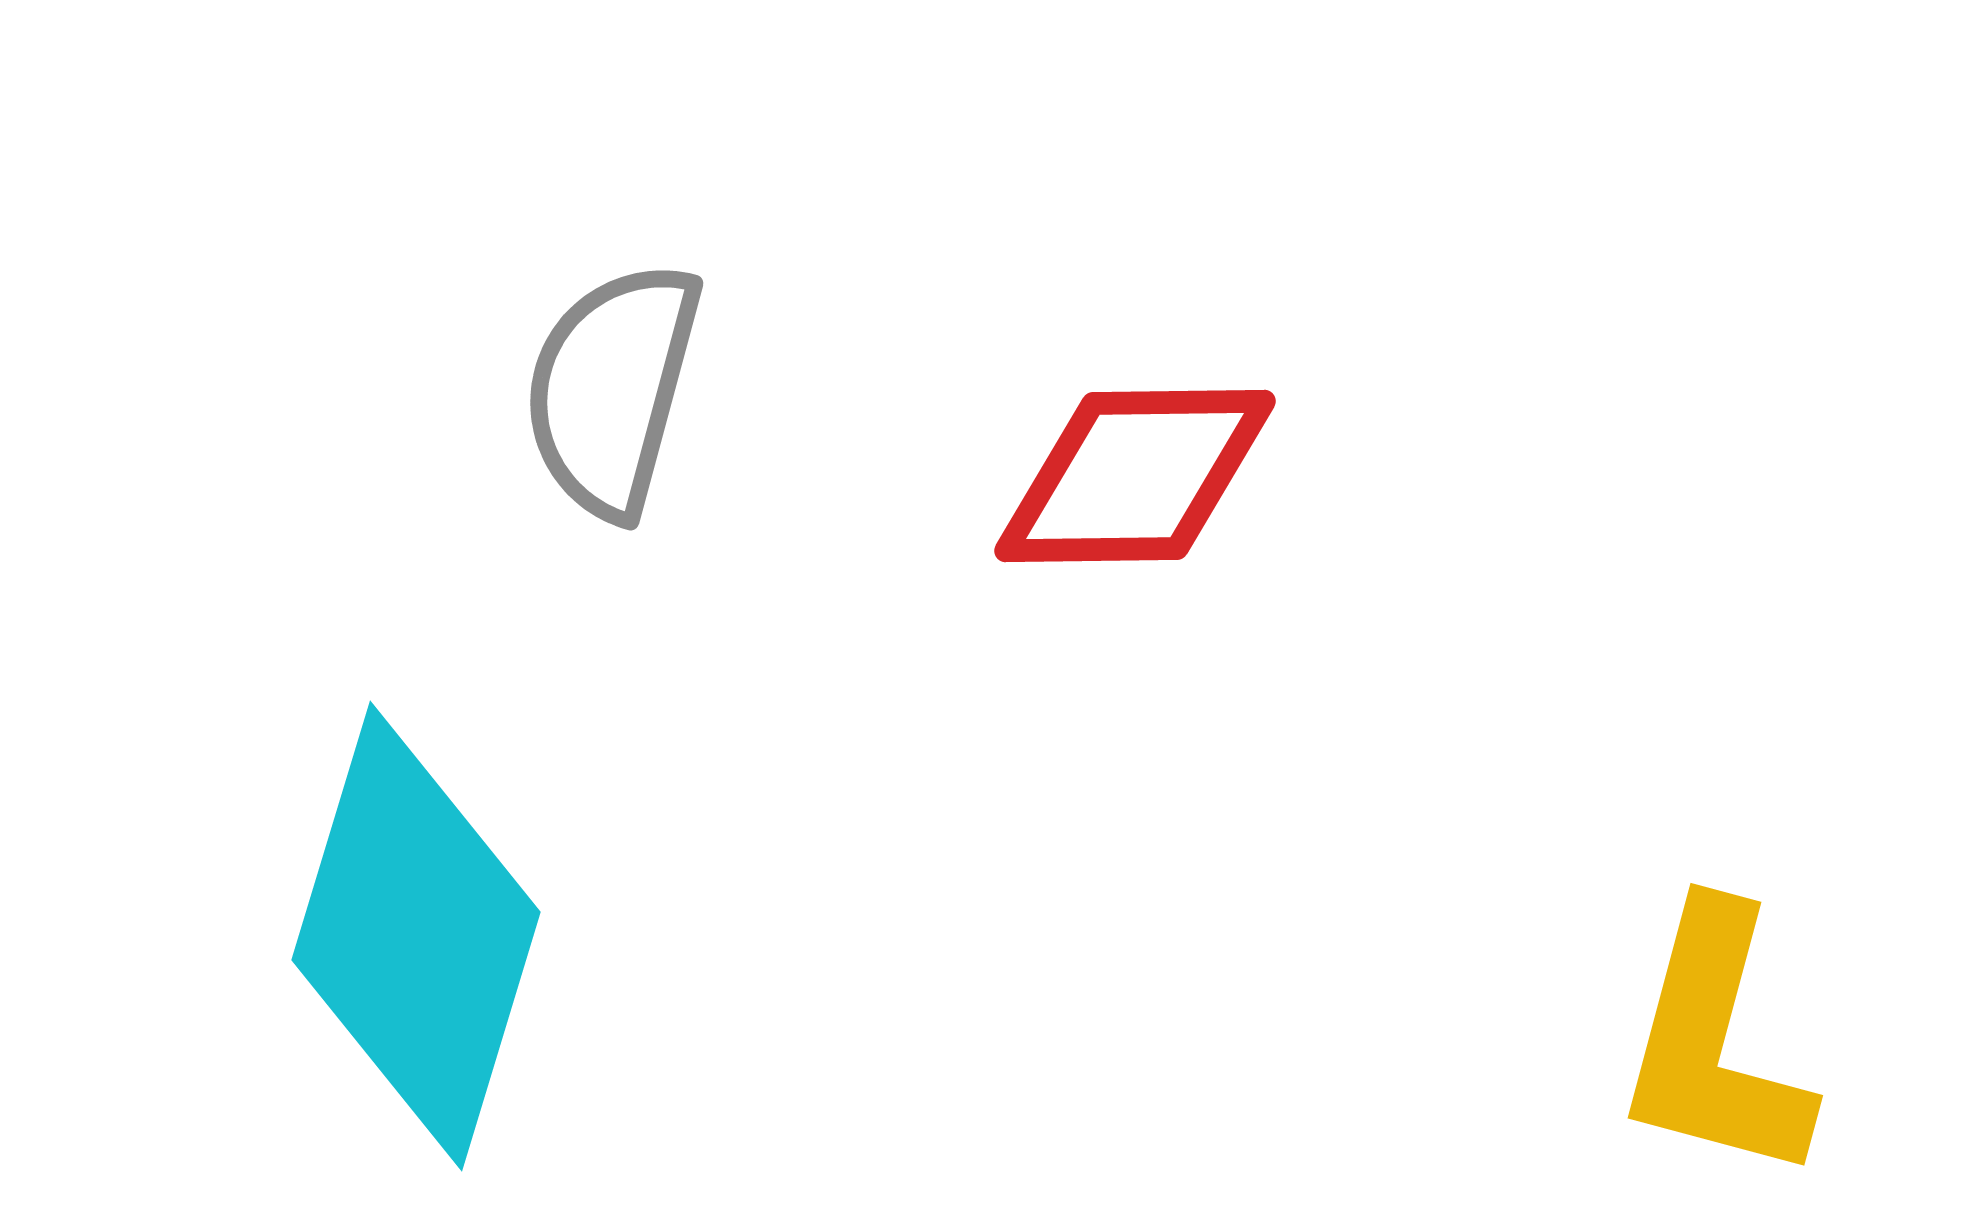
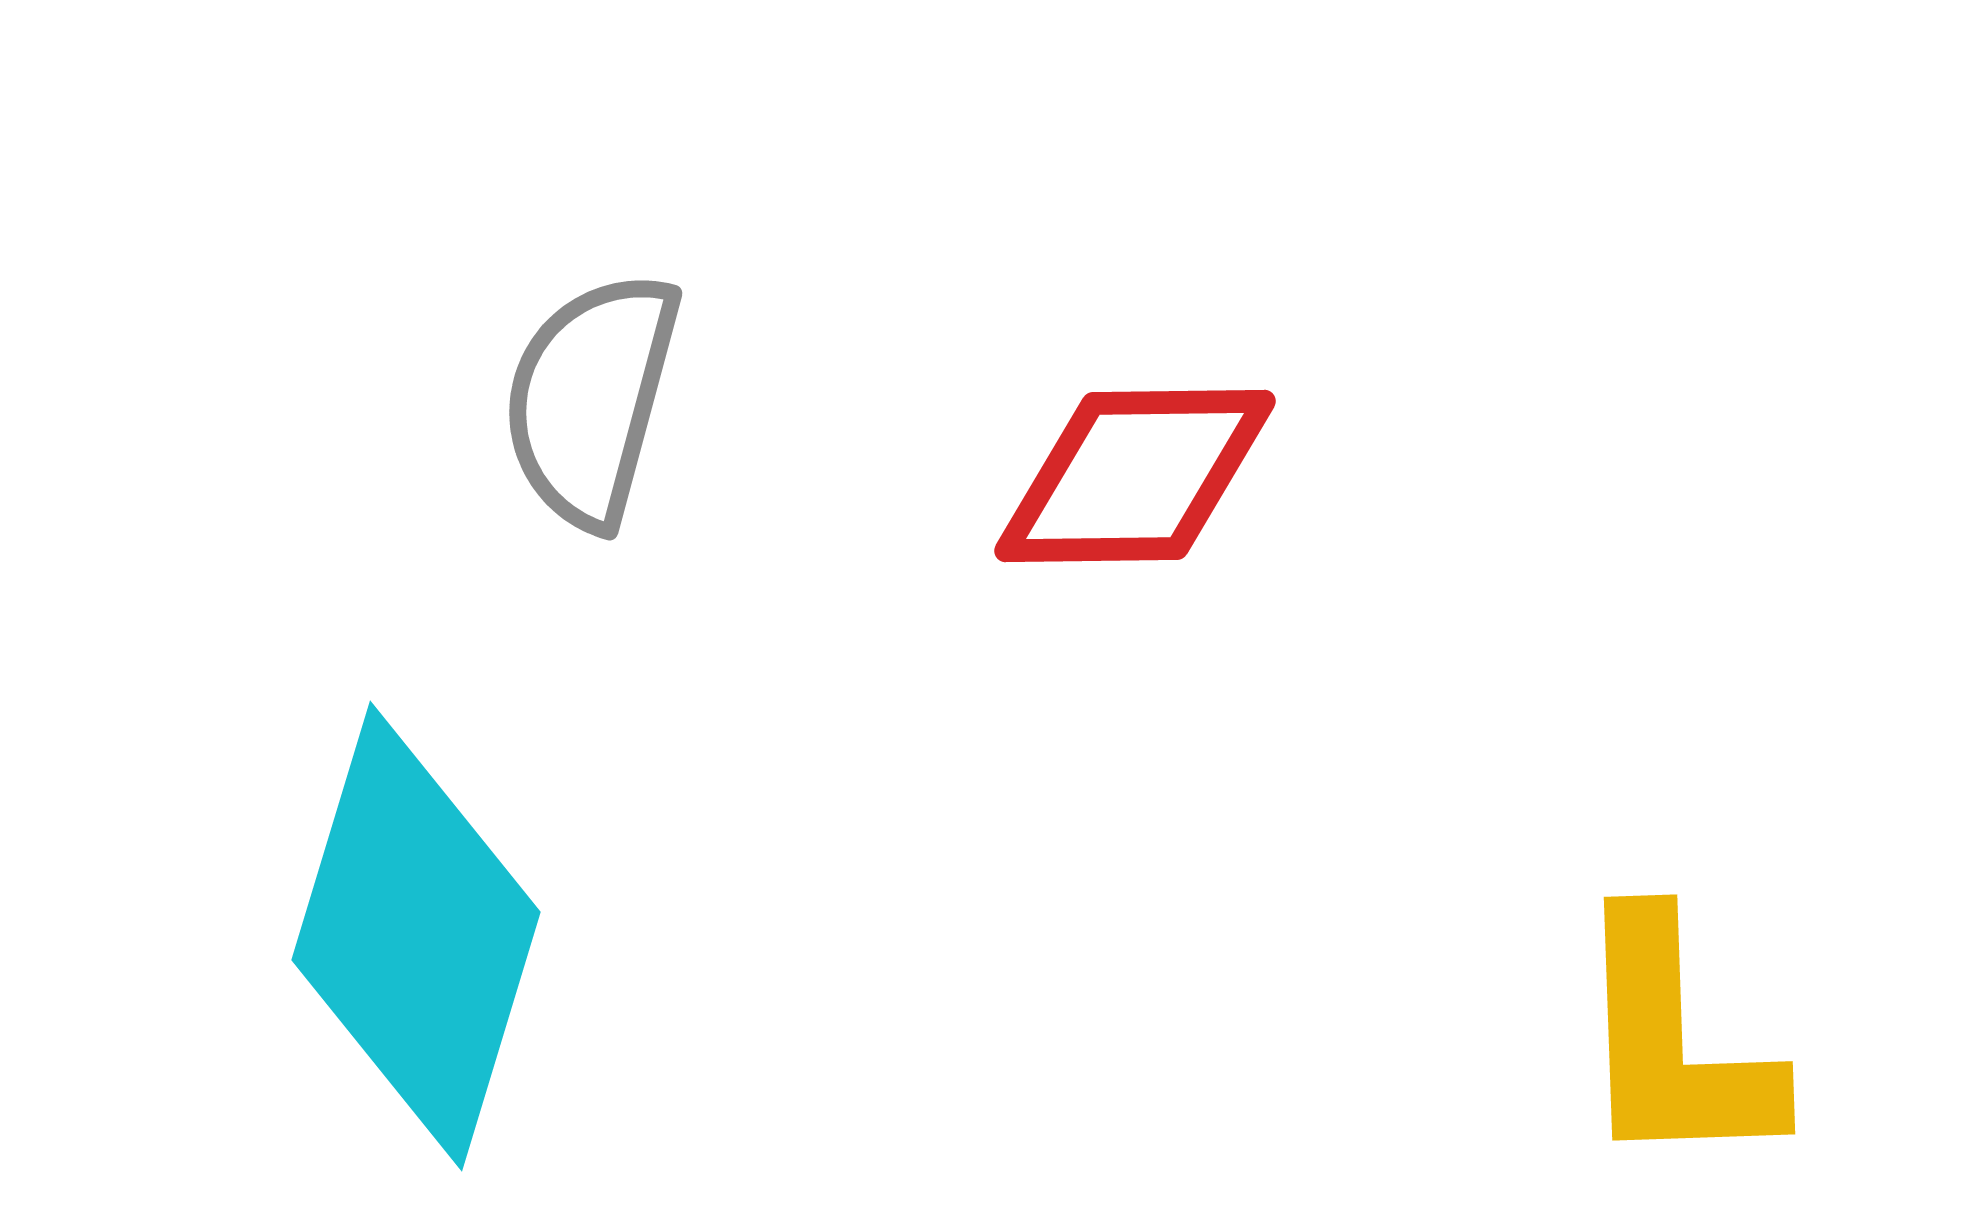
gray semicircle: moved 21 px left, 10 px down
yellow L-shape: moved 41 px left; rotated 17 degrees counterclockwise
